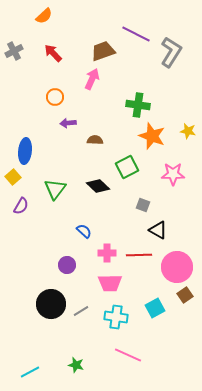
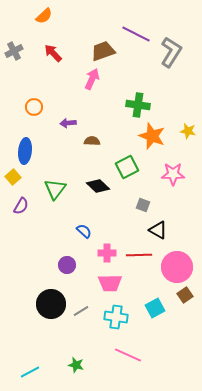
orange circle: moved 21 px left, 10 px down
brown semicircle: moved 3 px left, 1 px down
